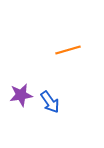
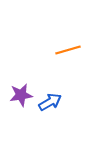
blue arrow: rotated 85 degrees counterclockwise
